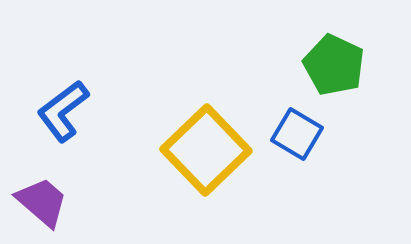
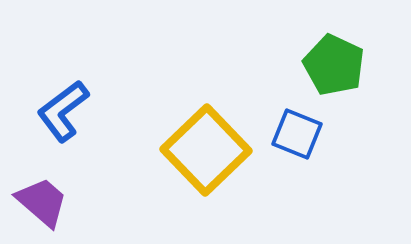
blue square: rotated 9 degrees counterclockwise
